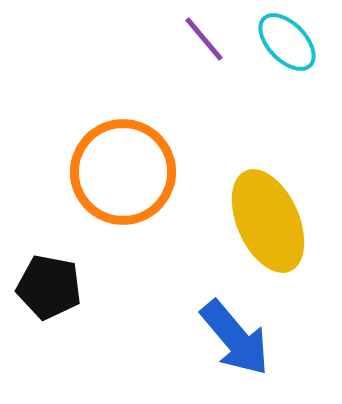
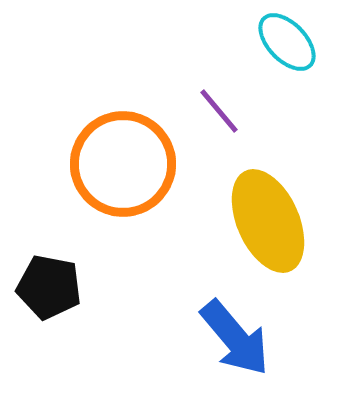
purple line: moved 15 px right, 72 px down
orange circle: moved 8 px up
